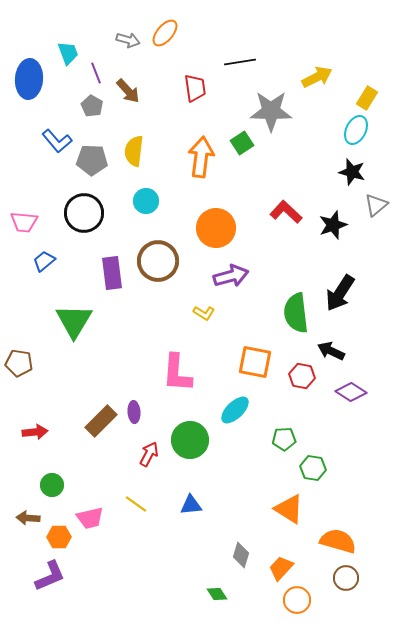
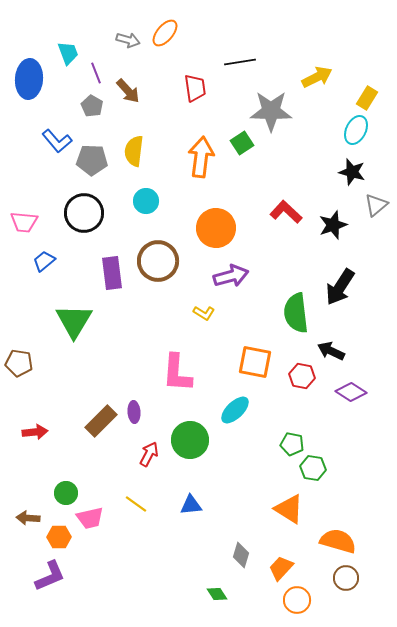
black arrow at (340, 293): moved 6 px up
green pentagon at (284, 439): moved 8 px right, 5 px down; rotated 15 degrees clockwise
green circle at (52, 485): moved 14 px right, 8 px down
